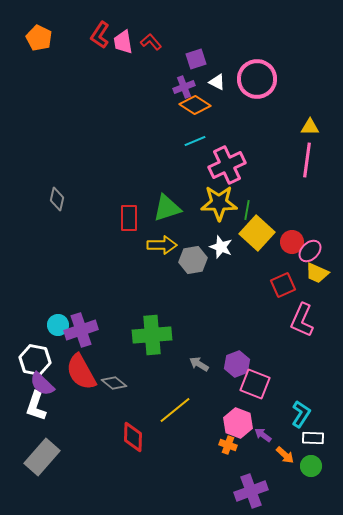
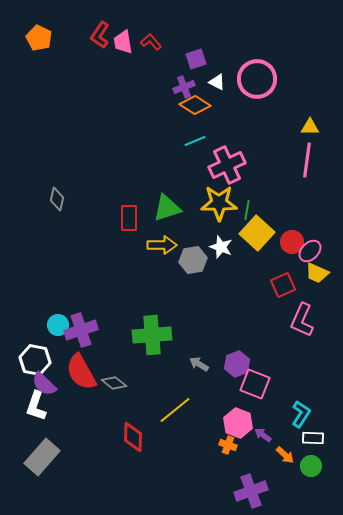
purple semicircle at (42, 384): moved 2 px right
